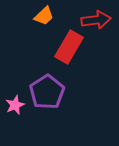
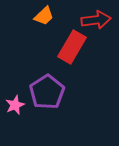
red rectangle: moved 3 px right
